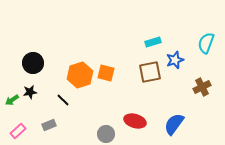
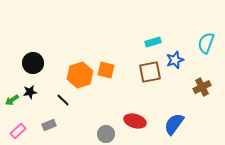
orange square: moved 3 px up
